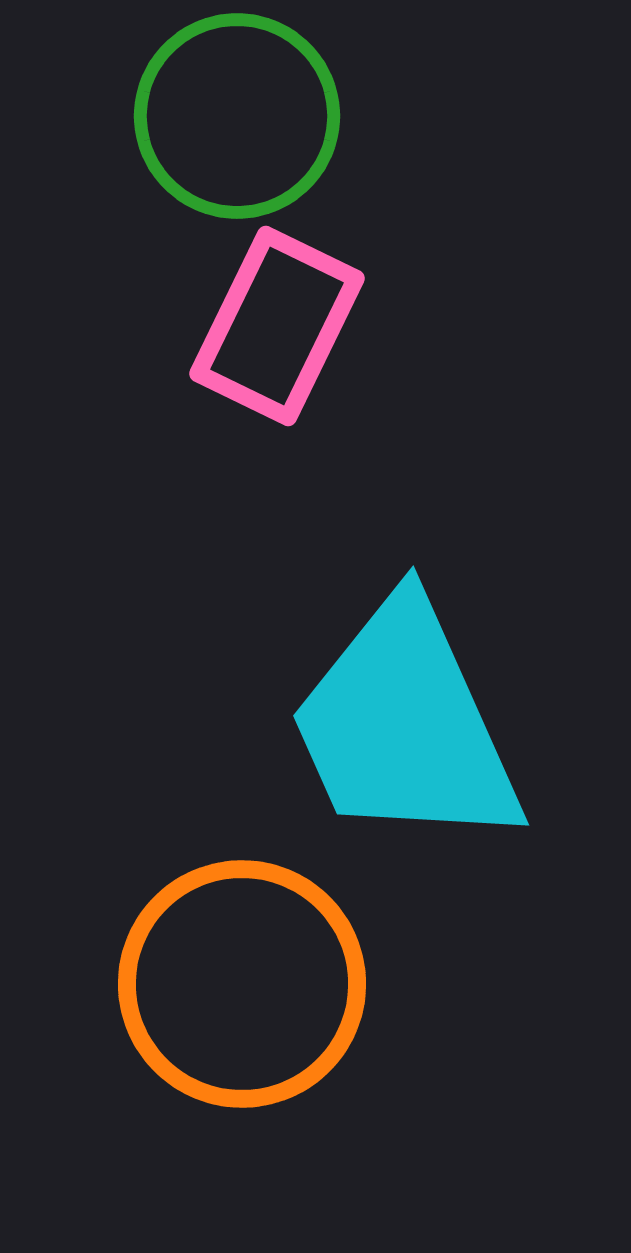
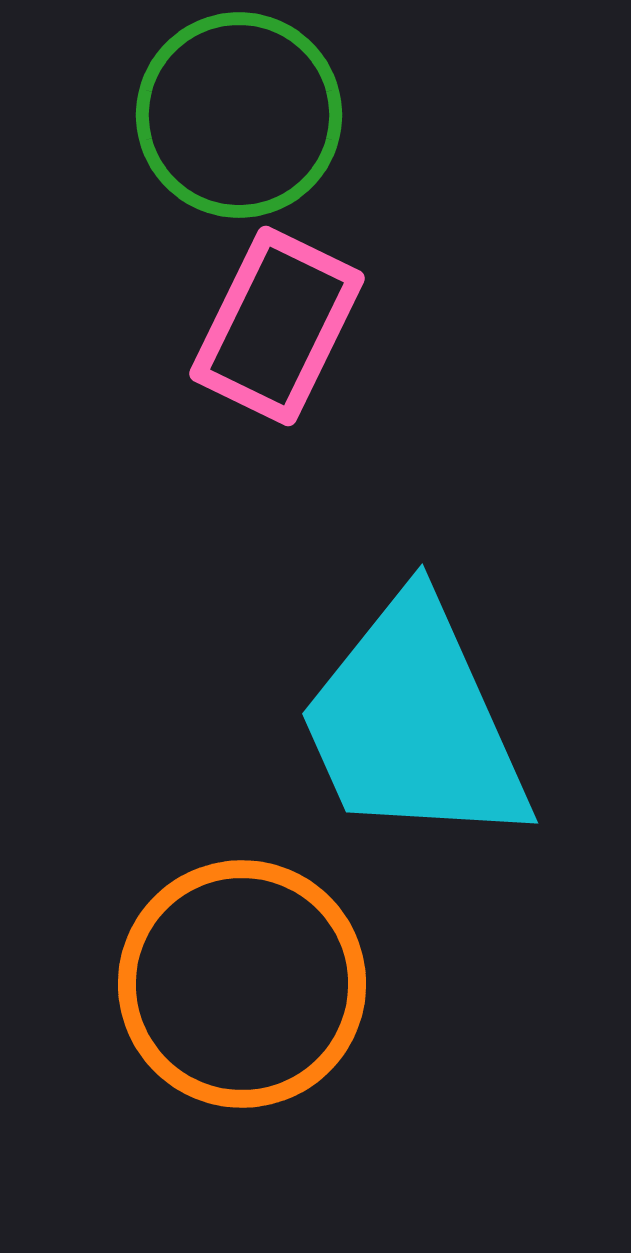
green circle: moved 2 px right, 1 px up
cyan trapezoid: moved 9 px right, 2 px up
